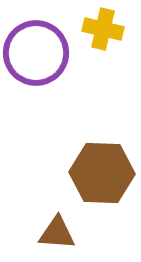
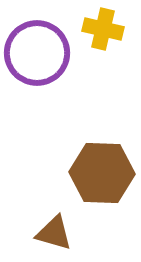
purple circle: moved 1 px right
brown triangle: moved 3 px left; rotated 12 degrees clockwise
